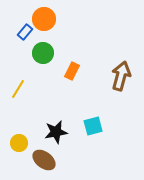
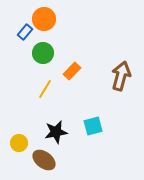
orange rectangle: rotated 18 degrees clockwise
yellow line: moved 27 px right
